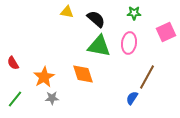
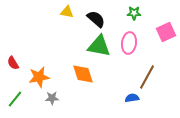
orange star: moved 5 px left; rotated 20 degrees clockwise
blue semicircle: rotated 48 degrees clockwise
